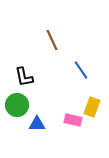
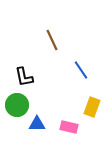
pink rectangle: moved 4 px left, 7 px down
